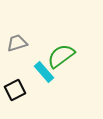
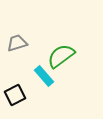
cyan rectangle: moved 4 px down
black square: moved 5 px down
